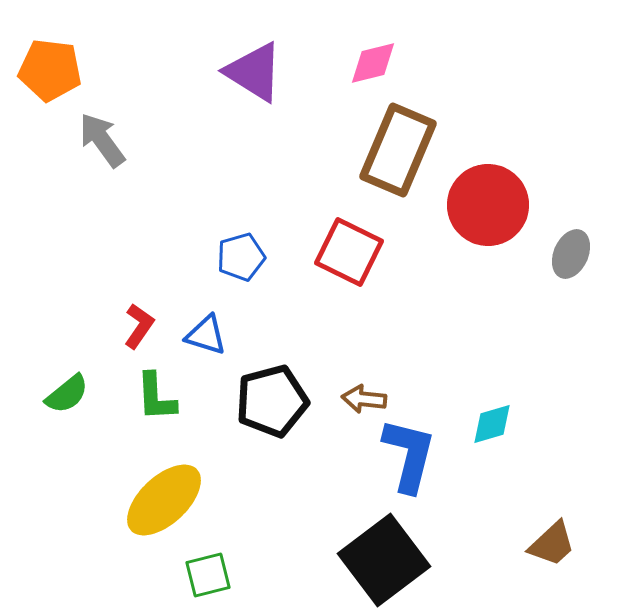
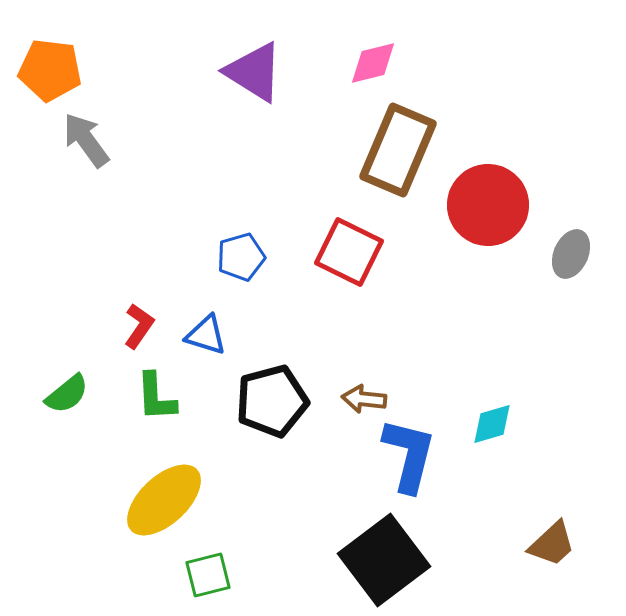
gray arrow: moved 16 px left
